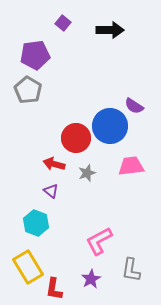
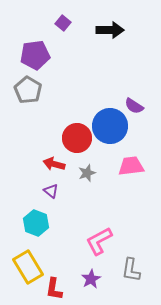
red circle: moved 1 px right
